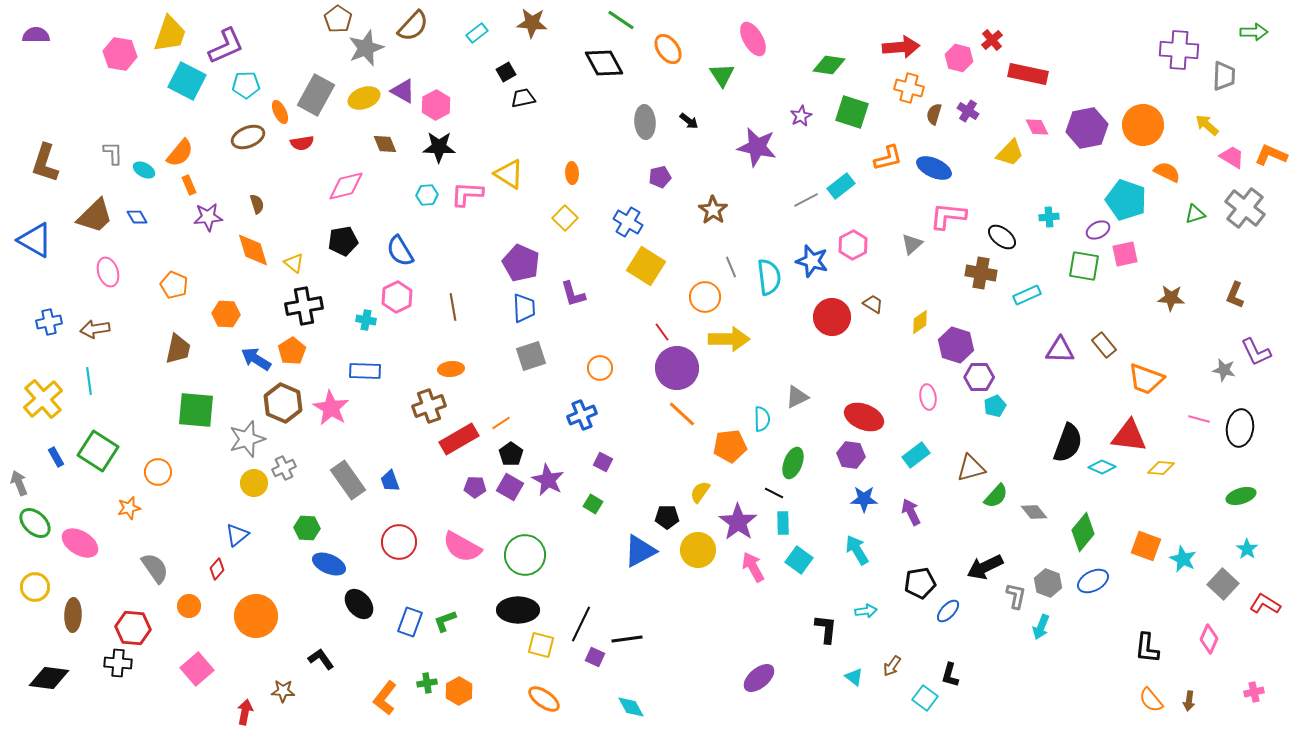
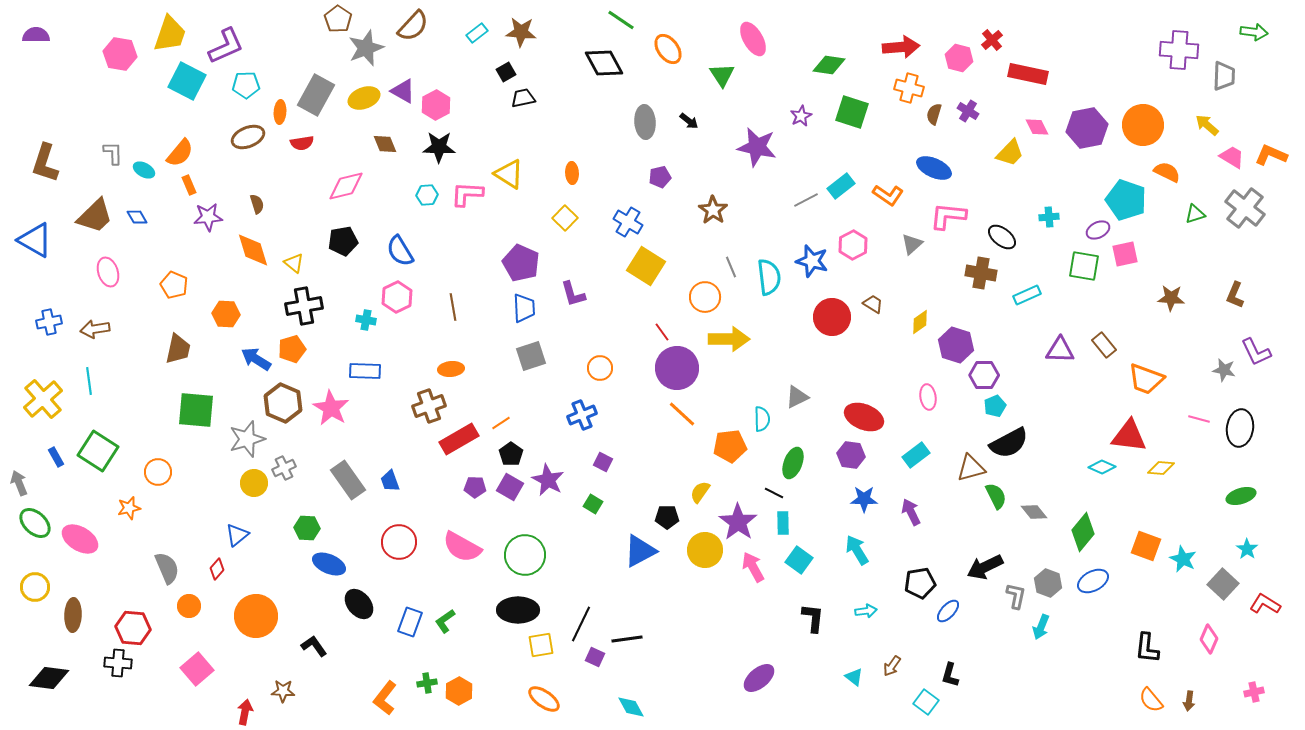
brown star at (532, 23): moved 11 px left, 9 px down
green arrow at (1254, 32): rotated 8 degrees clockwise
orange ellipse at (280, 112): rotated 30 degrees clockwise
orange L-shape at (888, 158): moved 37 px down; rotated 48 degrees clockwise
orange pentagon at (292, 351): moved 2 px up; rotated 16 degrees clockwise
purple hexagon at (979, 377): moved 5 px right, 2 px up
black semicircle at (1068, 443): moved 59 px left; rotated 42 degrees clockwise
green semicircle at (996, 496): rotated 68 degrees counterclockwise
pink ellipse at (80, 543): moved 4 px up
yellow circle at (698, 550): moved 7 px right
gray semicircle at (155, 568): moved 12 px right; rotated 12 degrees clockwise
green L-shape at (445, 621): rotated 15 degrees counterclockwise
black L-shape at (826, 629): moved 13 px left, 11 px up
yellow square at (541, 645): rotated 24 degrees counterclockwise
black L-shape at (321, 659): moved 7 px left, 13 px up
cyan square at (925, 698): moved 1 px right, 4 px down
